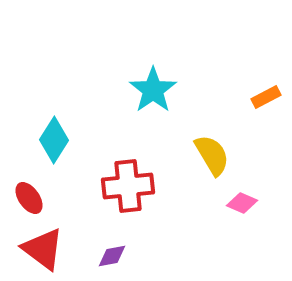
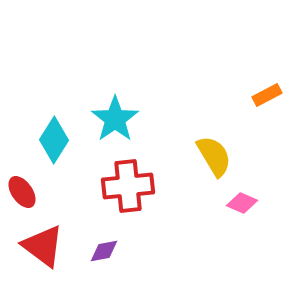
cyan star: moved 38 px left, 29 px down
orange rectangle: moved 1 px right, 2 px up
yellow semicircle: moved 2 px right, 1 px down
red ellipse: moved 7 px left, 6 px up
red triangle: moved 3 px up
purple diamond: moved 8 px left, 5 px up
